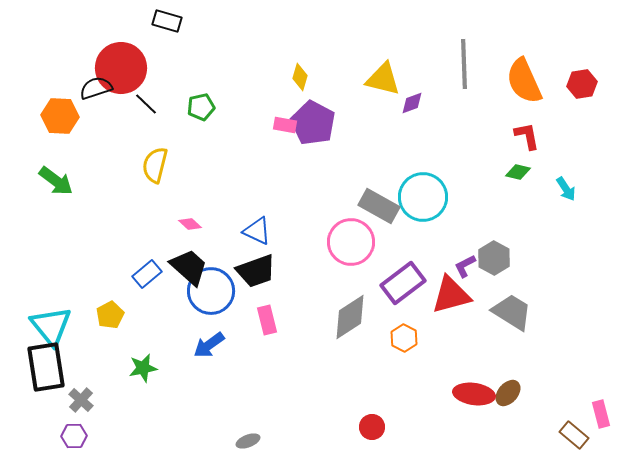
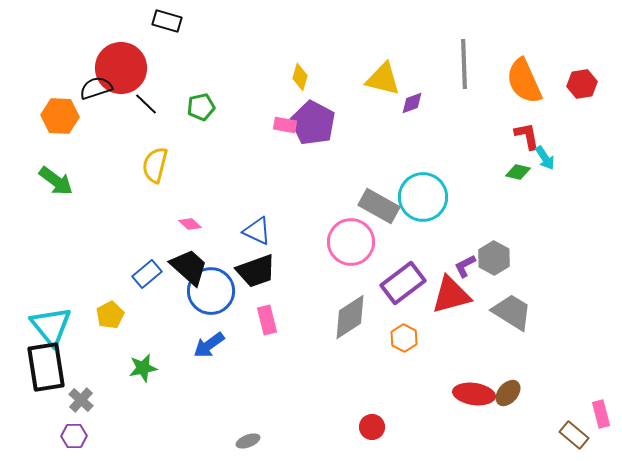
cyan arrow at (566, 189): moved 21 px left, 31 px up
